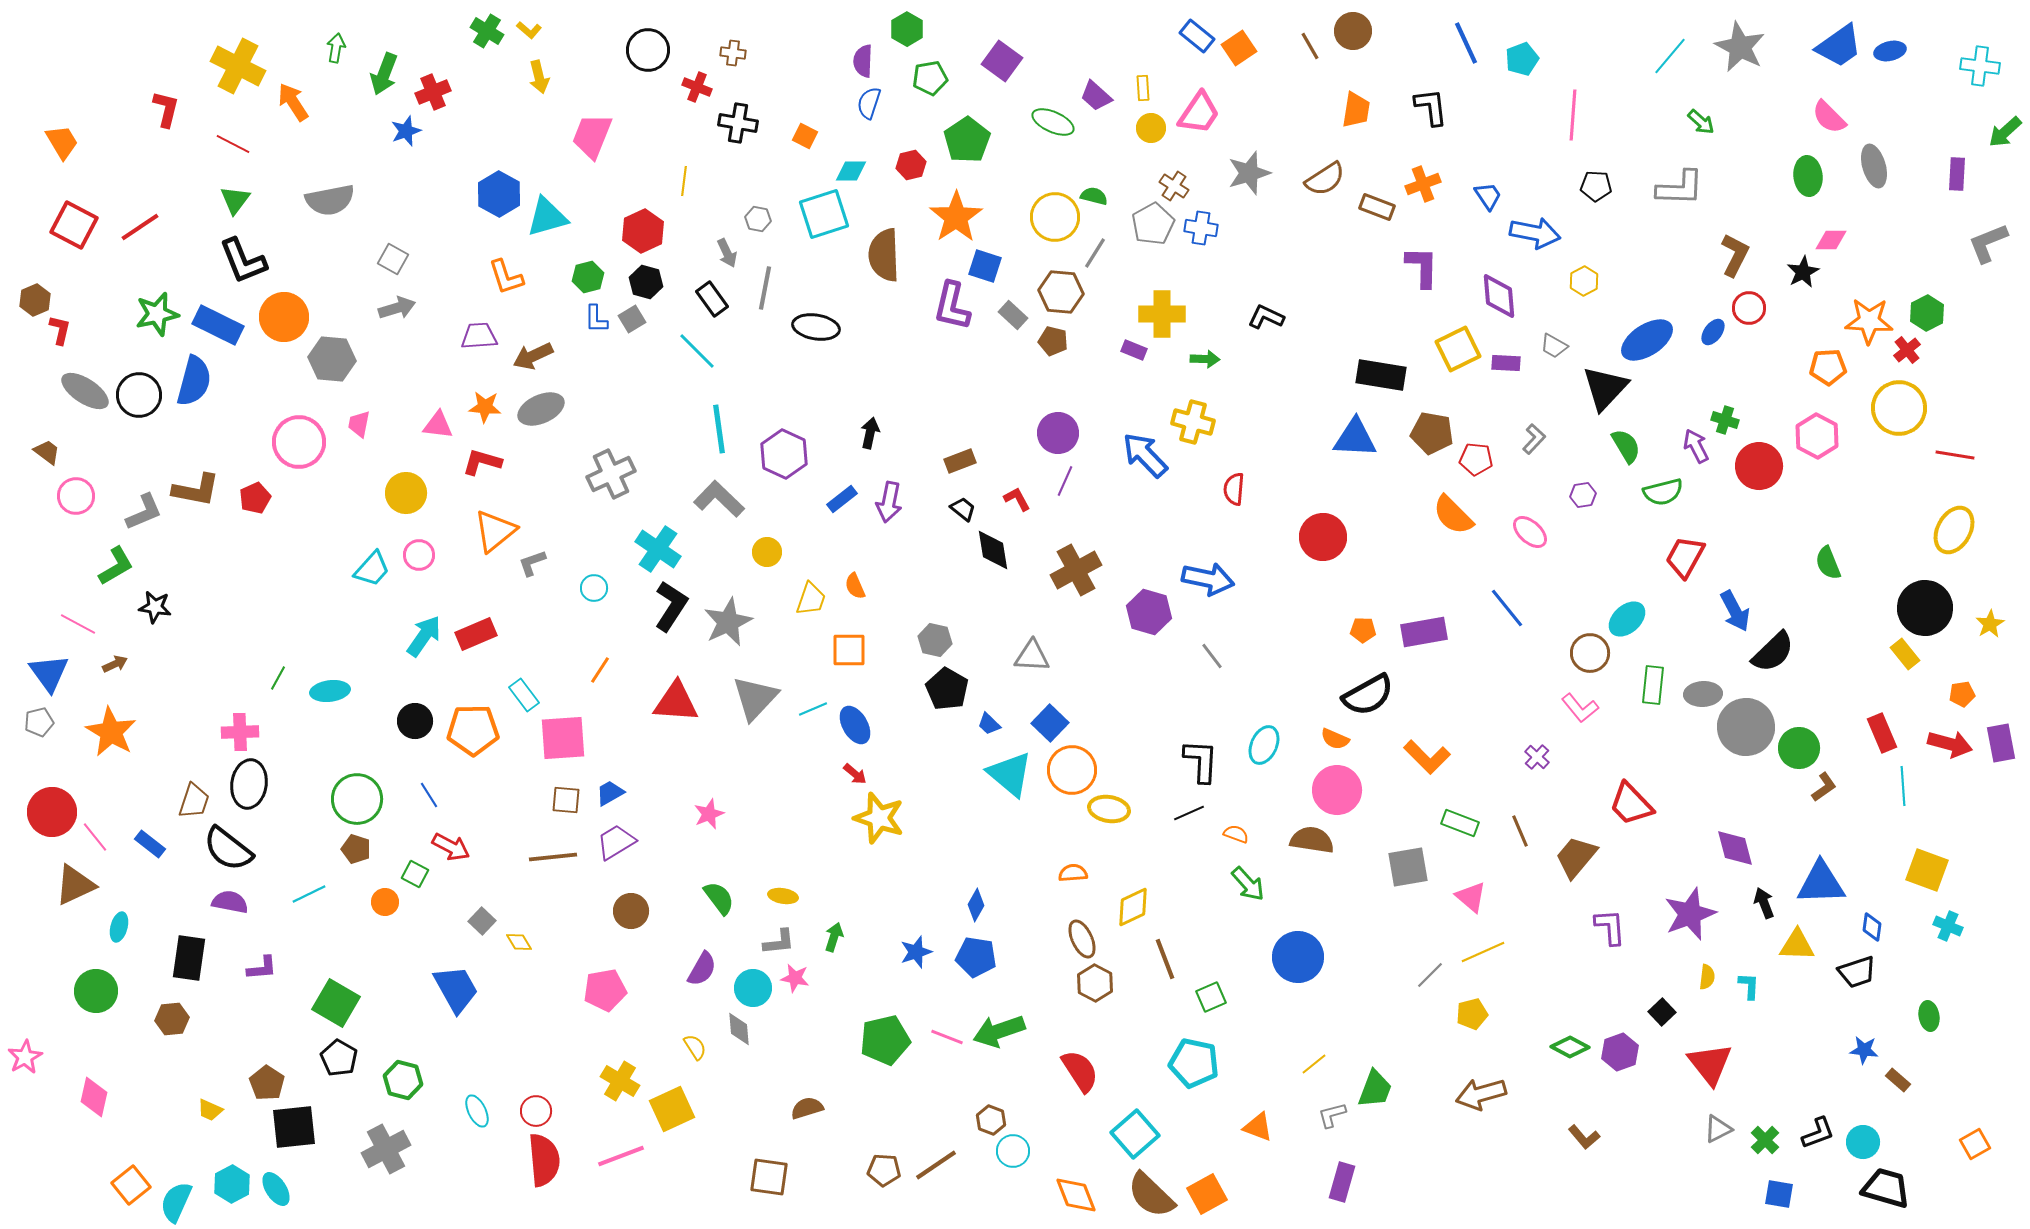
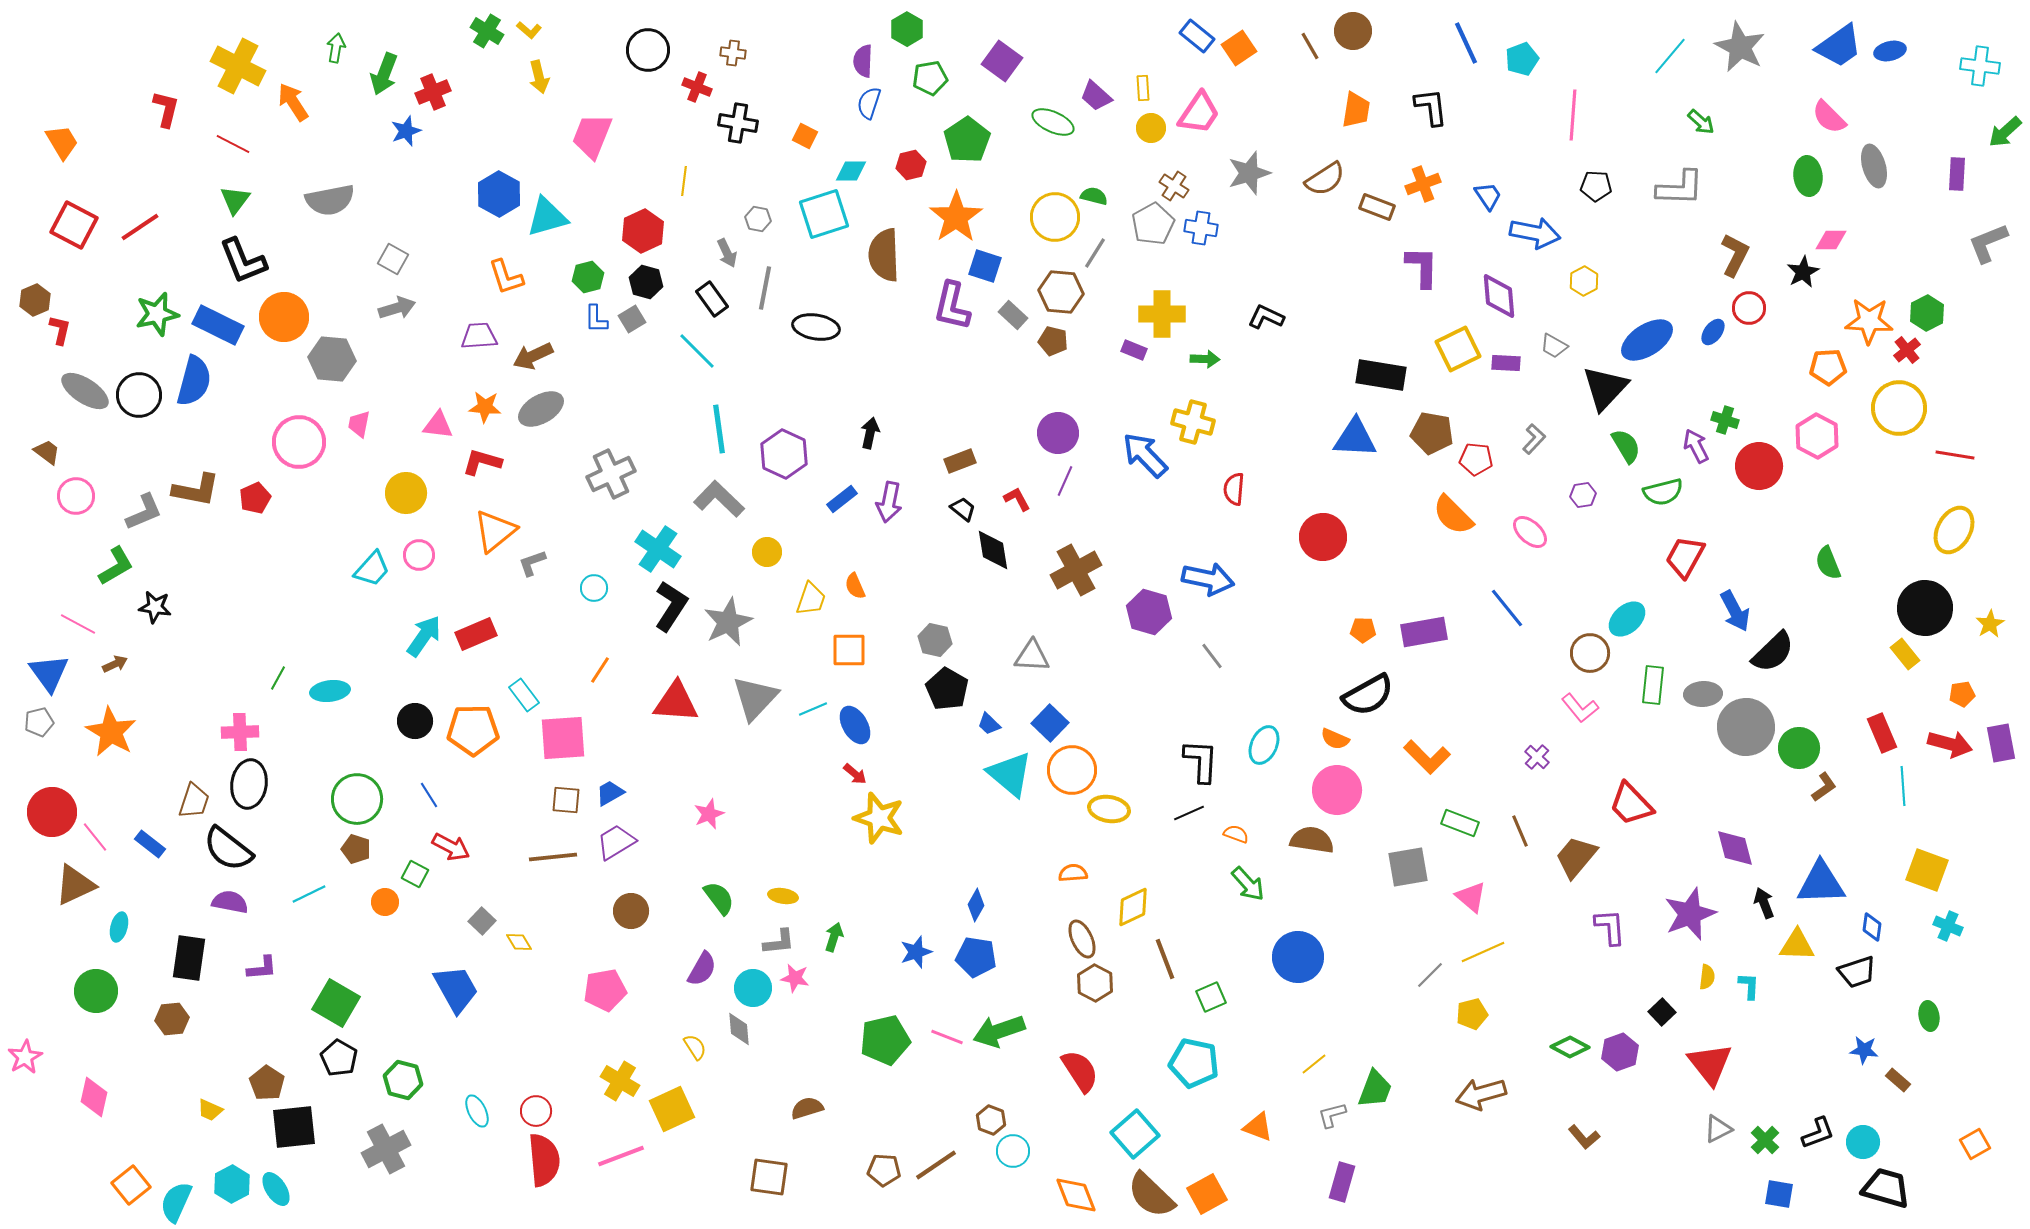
gray ellipse at (541, 409): rotated 6 degrees counterclockwise
